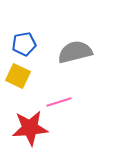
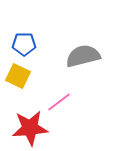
blue pentagon: rotated 10 degrees clockwise
gray semicircle: moved 8 px right, 4 px down
pink line: rotated 20 degrees counterclockwise
